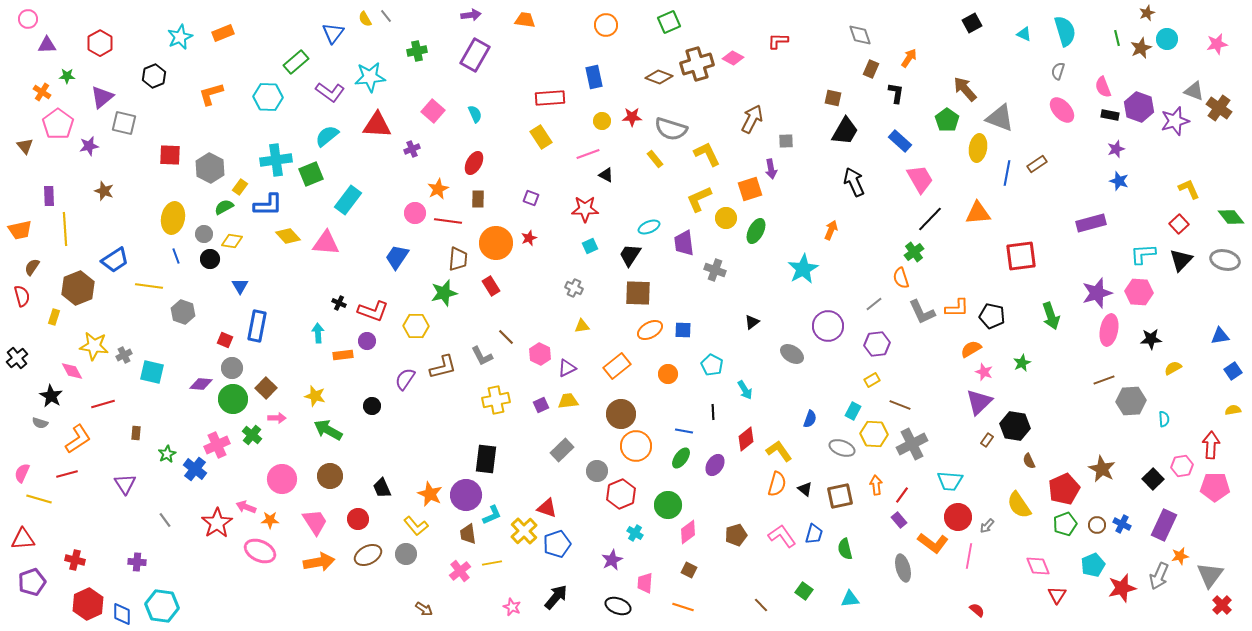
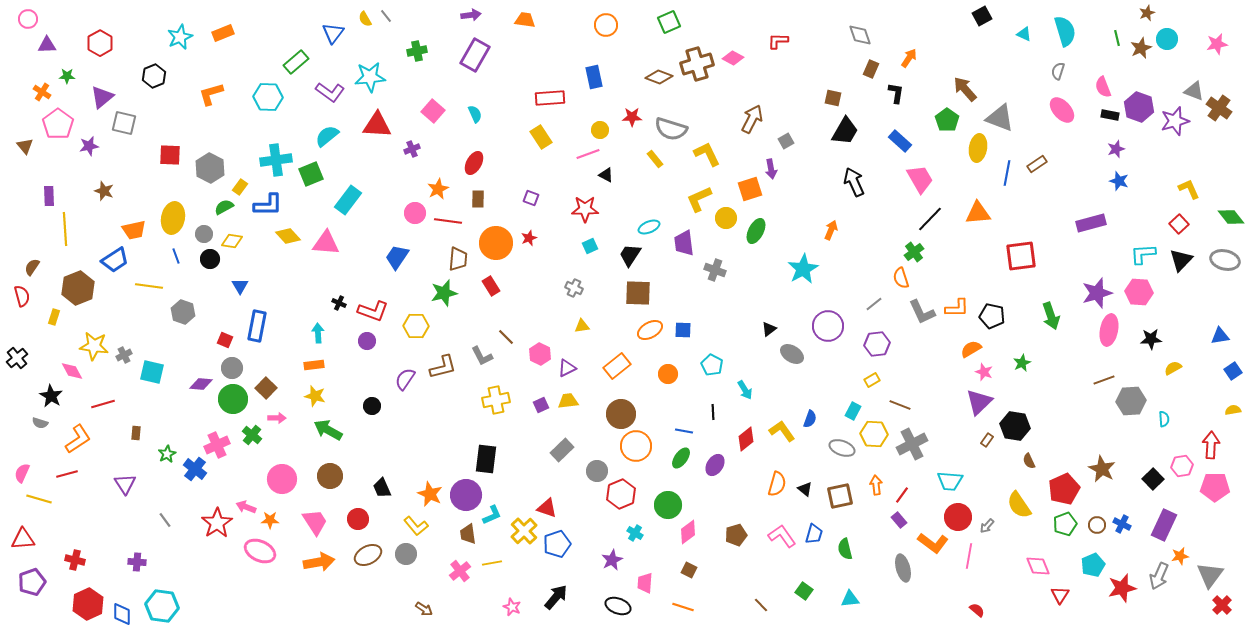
black square at (972, 23): moved 10 px right, 7 px up
yellow circle at (602, 121): moved 2 px left, 9 px down
gray square at (786, 141): rotated 28 degrees counterclockwise
orange trapezoid at (20, 230): moved 114 px right
black triangle at (752, 322): moved 17 px right, 7 px down
orange rectangle at (343, 355): moved 29 px left, 10 px down
yellow L-shape at (779, 451): moved 3 px right, 20 px up
red triangle at (1057, 595): moved 3 px right
